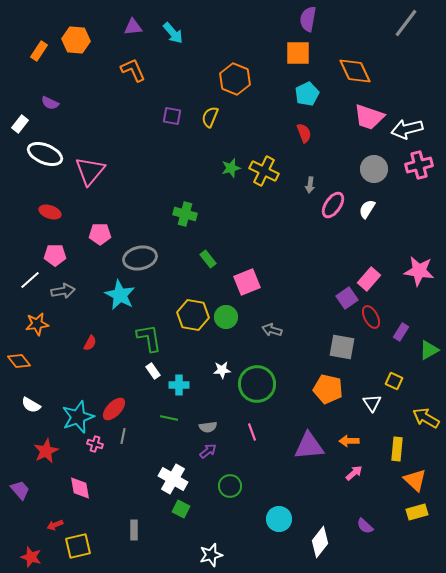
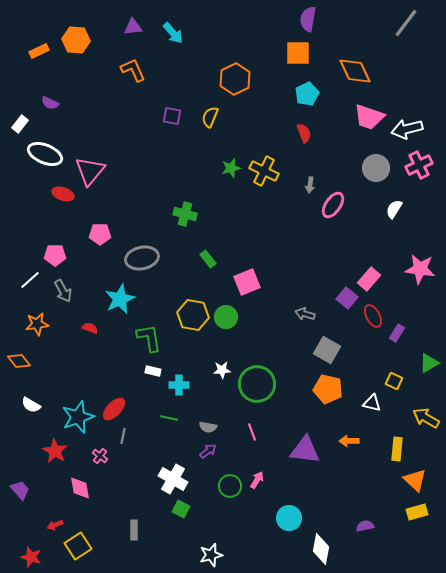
orange rectangle at (39, 51): rotated 30 degrees clockwise
orange hexagon at (235, 79): rotated 12 degrees clockwise
pink cross at (419, 165): rotated 12 degrees counterclockwise
gray circle at (374, 169): moved 2 px right, 1 px up
white semicircle at (367, 209): moved 27 px right
red ellipse at (50, 212): moved 13 px right, 18 px up
gray ellipse at (140, 258): moved 2 px right
pink star at (419, 271): moved 1 px right, 2 px up
gray arrow at (63, 291): rotated 70 degrees clockwise
cyan star at (120, 295): moved 4 px down; rotated 20 degrees clockwise
purple square at (347, 298): rotated 15 degrees counterclockwise
red ellipse at (371, 317): moved 2 px right, 1 px up
gray arrow at (272, 330): moved 33 px right, 16 px up
purple rectangle at (401, 332): moved 4 px left, 1 px down
red semicircle at (90, 343): moved 15 px up; rotated 98 degrees counterclockwise
gray square at (342, 347): moved 15 px left, 3 px down; rotated 20 degrees clockwise
green triangle at (429, 350): moved 13 px down
white rectangle at (153, 371): rotated 42 degrees counterclockwise
white triangle at (372, 403): rotated 42 degrees counterclockwise
gray semicircle at (208, 427): rotated 18 degrees clockwise
pink cross at (95, 444): moved 5 px right, 12 px down; rotated 21 degrees clockwise
purple triangle at (309, 446): moved 4 px left, 4 px down; rotated 12 degrees clockwise
red star at (46, 451): moved 9 px right; rotated 15 degrees counterclockwise
pink arrow at (354, 473): moved 97 px left, 7 px down; rotated 18 degrees counterclockwise
cyan circle at (279, 519): moved 10 px right, 1 px up
purple semicircle at (365, 526): rotated 126 degrees clockwise
white diamond at (320, 542): moved 1 px right, 7 px down; rotated 28 degrees counterclockwise
yellow square at (78, 546): rotated 20 degrees counterclockwise
